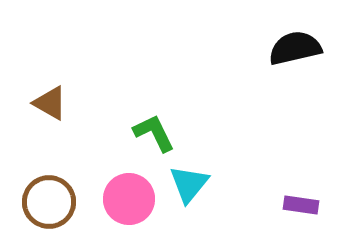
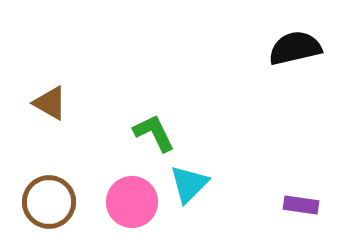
cyan triangle: rotated 6 degrees clockwise
pink circle: moved 3 px right, 3 px down
